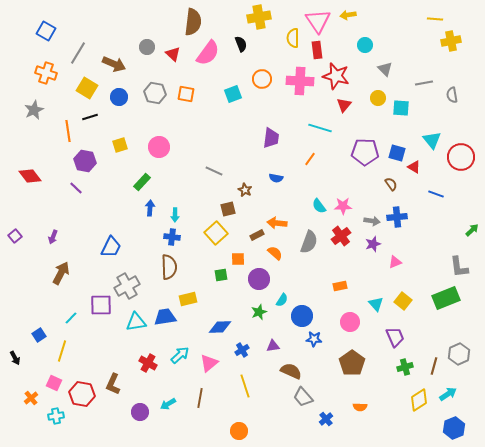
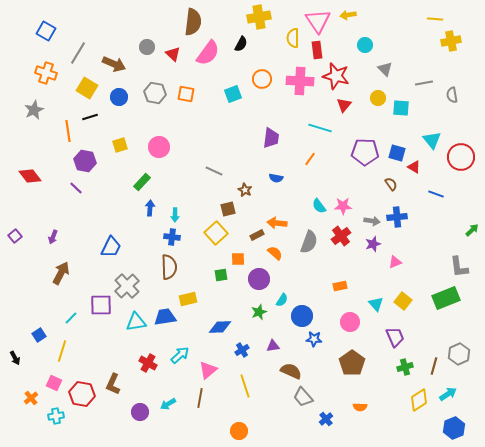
black semicircle at (241, 44): rotated 49 degrees clockwise
gray cross at (127, 286): rotated 15 degrees counterclockwise
pink triangle at (209, 363): moved 1 px left, 7 px down
